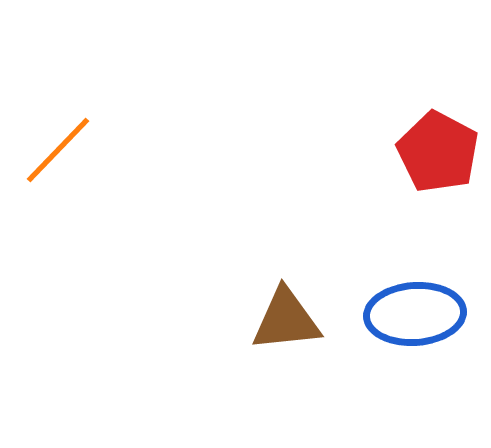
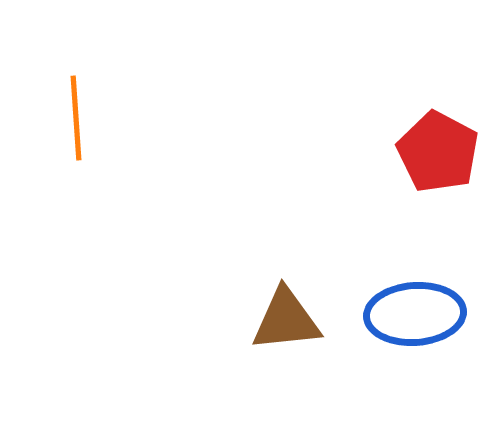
orange line: moved 18 px right, 32 px up; rotated 48 degrees counterclockwise
